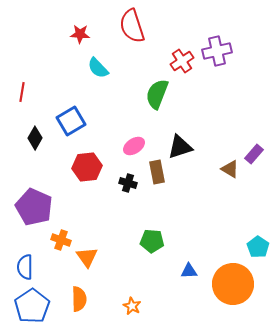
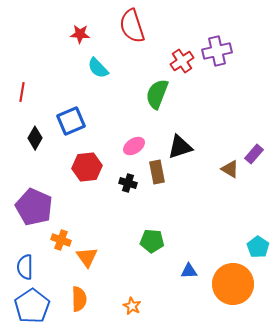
blue square: rotated 8 degrees clockwise
